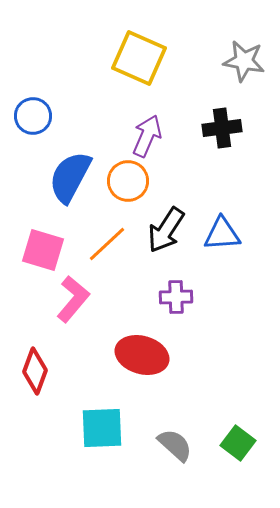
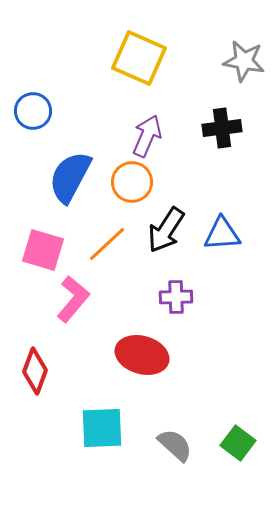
blue circle: moved 5 px up
orange circle: moved 4 px right, 1 px down
